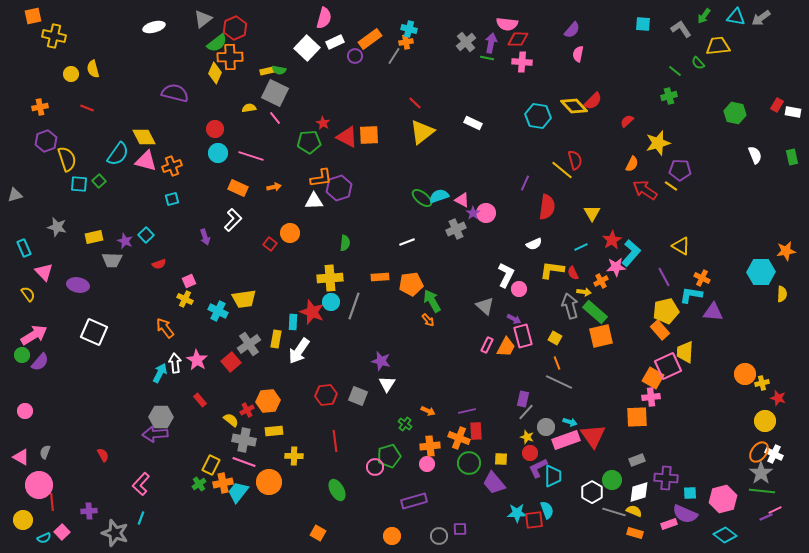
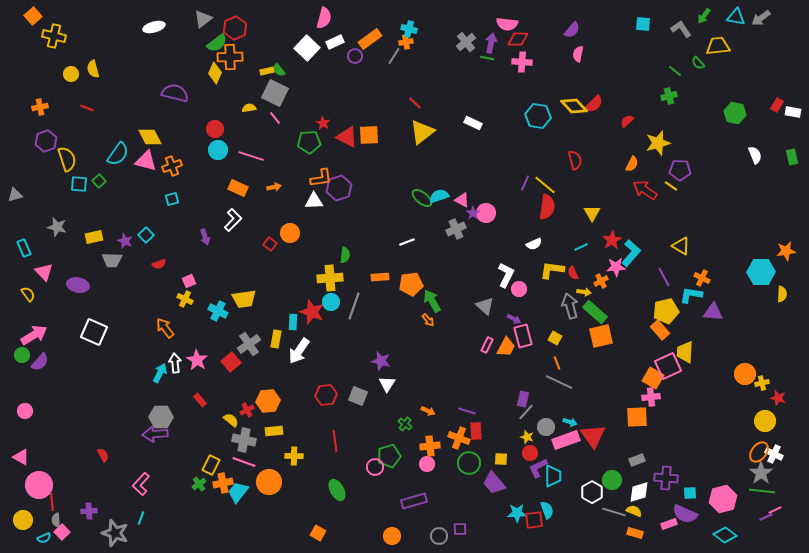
orange square at (33, 16): rotated 30 degrees counterclockwise
green semicircle at (279, 70): rotated 40 degrees clockwise
red semicircle at (593, 101): moved 1 px right, 3 px down
yellow diamond at (144, 137): moved 6 px right
cyan circle at (218, 153): moved 3 px up
yellow line at (562, 170): moved 17 px left, 15 px down
green semicircle at (345, 243): moved 12 px down
purple line at (467, 411): rotated 30 degrees clockwise
gray semicircle at (45, 452): moved 11 px right, 68 px down; rotated 24 degrees counterclockwise
